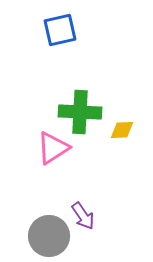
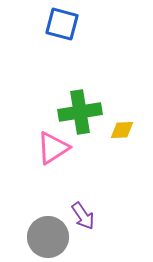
blue square: moved 2 px right, 6 px up; rotated 28 degrees clockwise
green cross: rotated 12 degrees counterclockwise
gray circle: moved 1 px left, 1 px down
